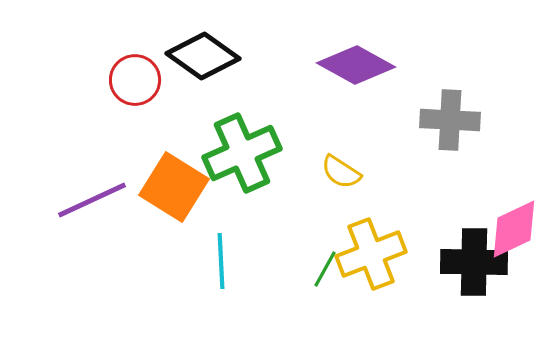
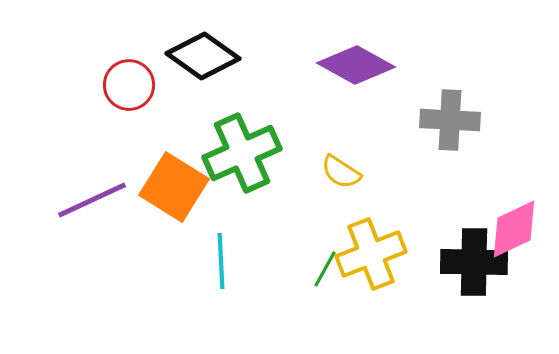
red circle: moved 6 px left, 5 px down
